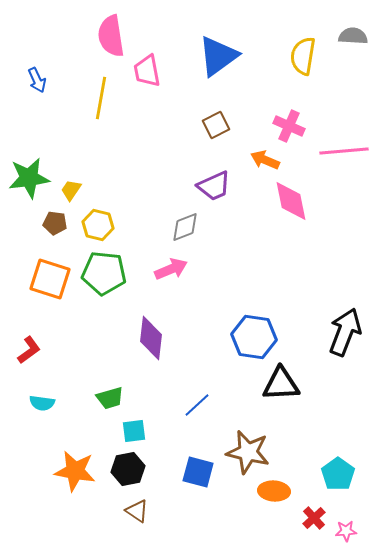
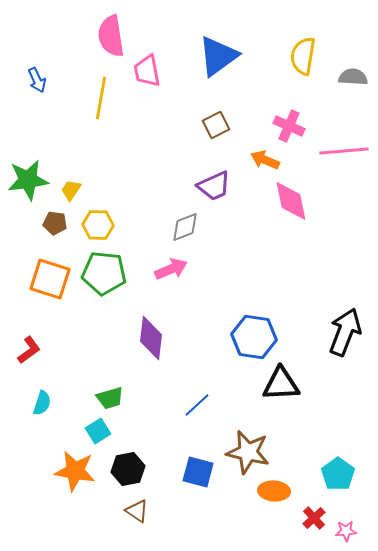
gray semicircle: moved 41 px down
green star: moved 1 px left, 2 px down
yellow hexagon: rotated 12 degrees counterclockwise
cyan semicircle: rotated 80 degrees counterclockwise
cyan square: moved 36 px left; rotated 25 degrees counterclockwise
